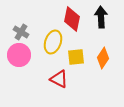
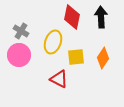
red diamond: moved 2 px up
gray cross: moved 1 px up
